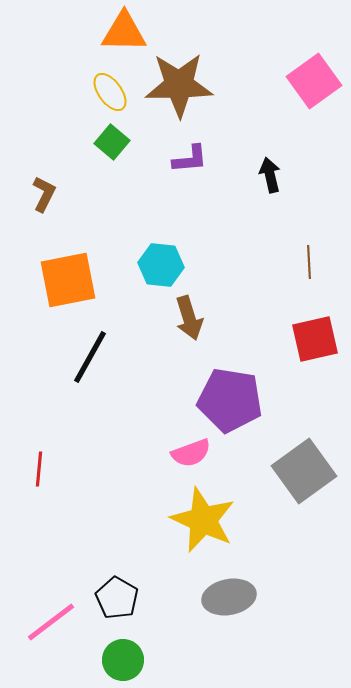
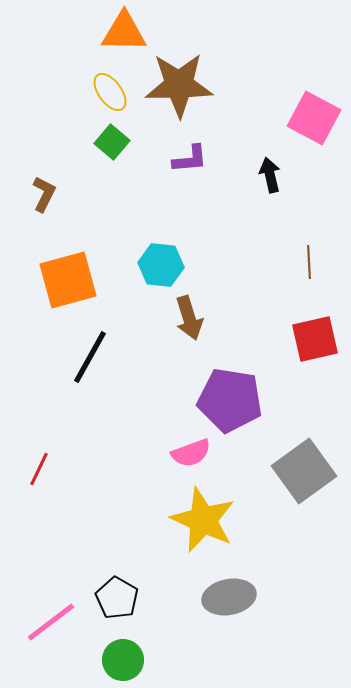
pink square: moved 37 px down; rotated 26 degrees counterclockwise
orange square: rotated 4 degrees counterclockwise
red line: rotated 20 degrees clockwise
